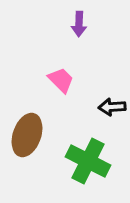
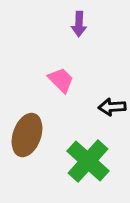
green cross: rotated 15 degrees clockwise
